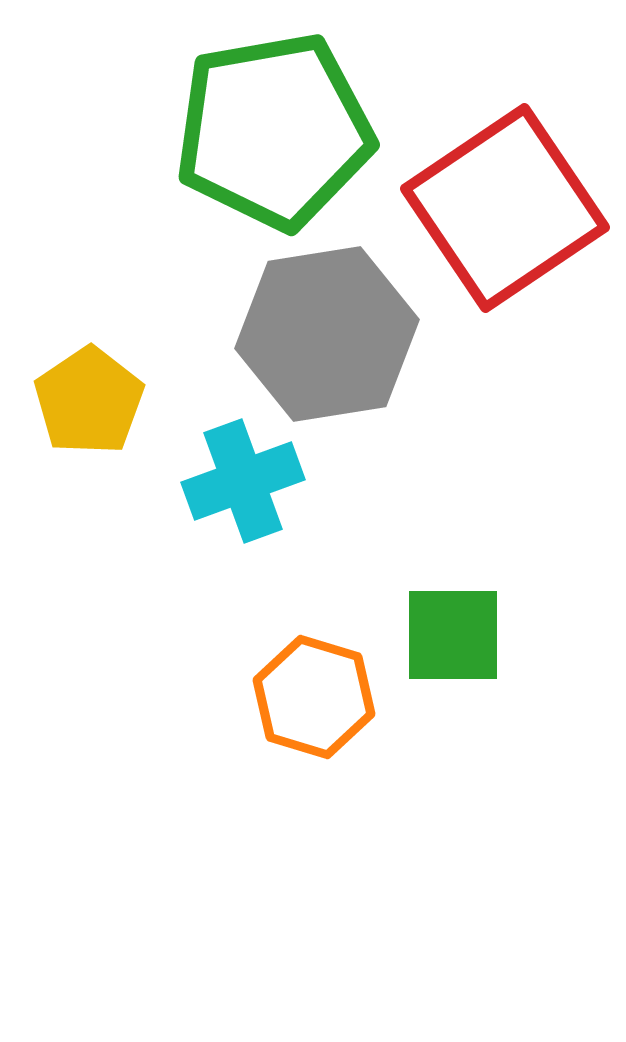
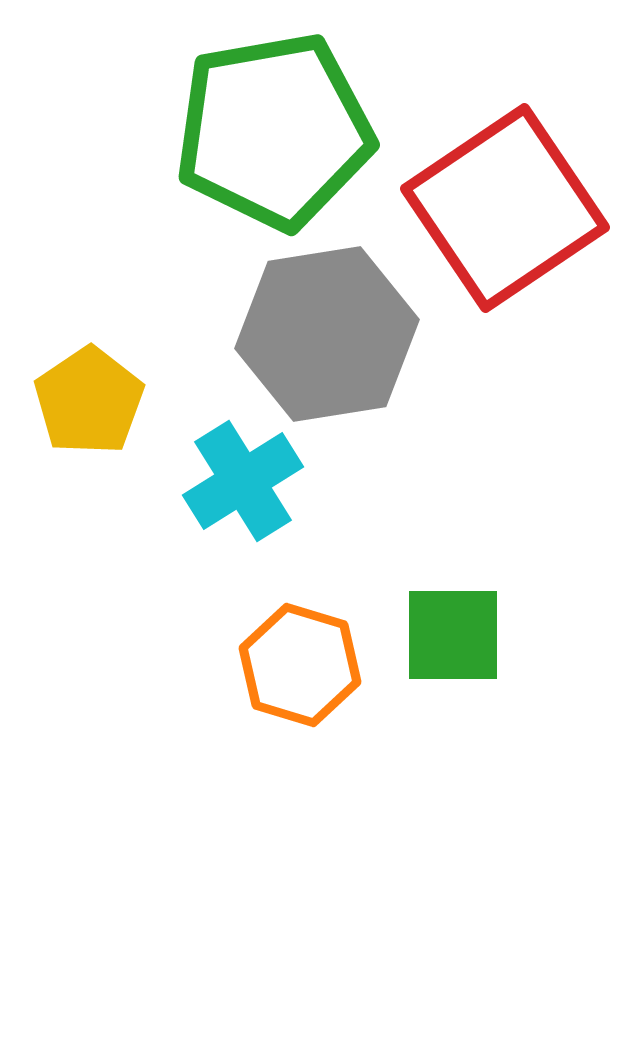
cyan cross: rotated 12 degrees counterclockwise
orange hexagon: moved 14 px left, 32 px up
